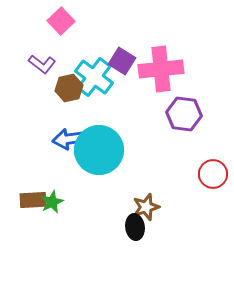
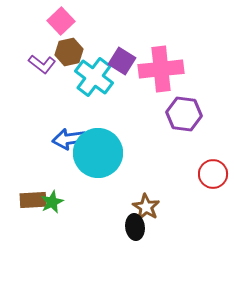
brown hexagon: moved 36 px up
cyan circle: moved 1 px left, 3 px down
brown star: rotated 24 degrees counterclockwise
